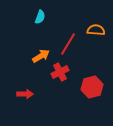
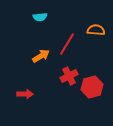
cyan semicircle: rotated 64 degrees clockwise
red line: moved 1 px left
red cross: moved 9 px right, 4 px down
